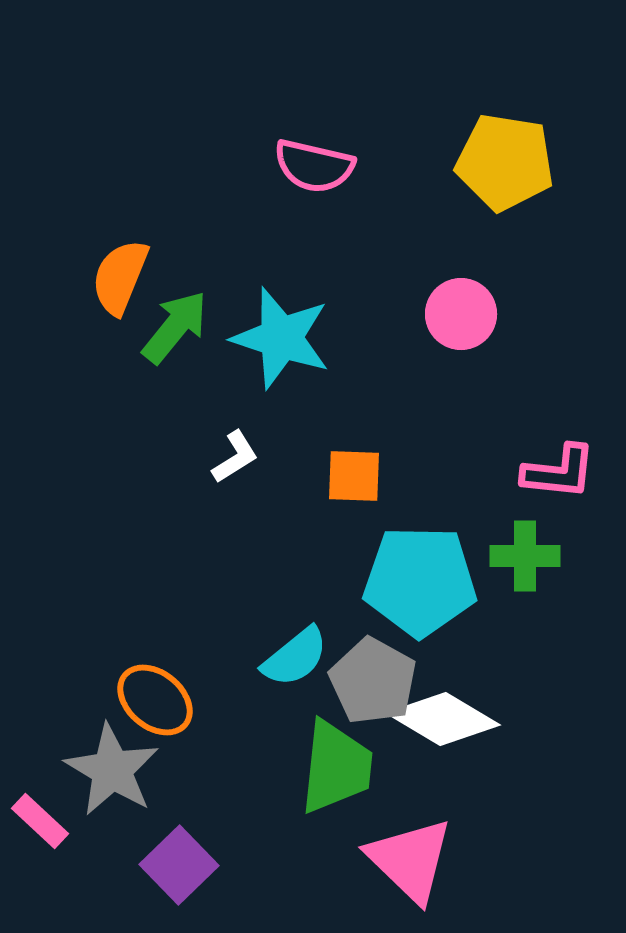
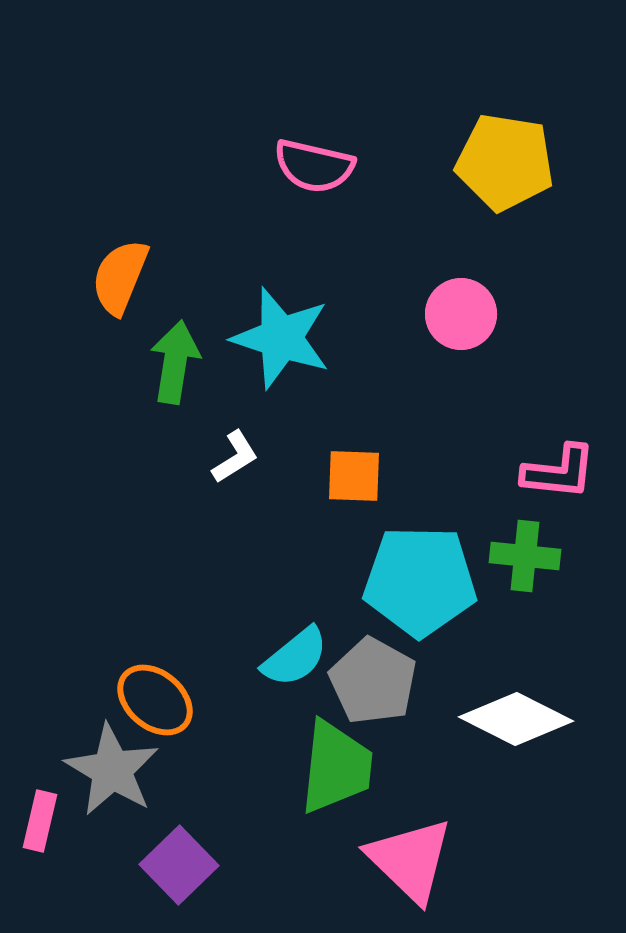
green arrow: moved 35 px down; rotated 30 degrees counterclockwise
green cross: rotated 6 degrees clockwise
white diamond: moved 73 px right; rotated 4 degrees counterclockwise
pink rectangle: rotated 60 degrees clockwise
